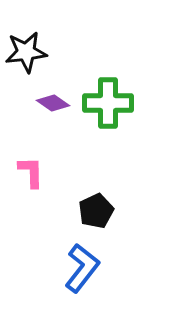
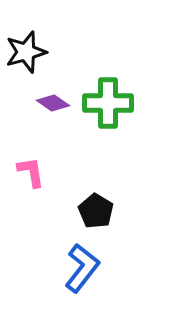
black star: rotated 9 degrees counterclockwise
pink L-shape: rotated 8 degrees counterclockwise
black pentagon: rotated 16 degrees counterclockwise
